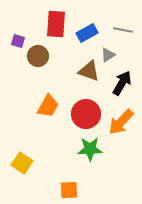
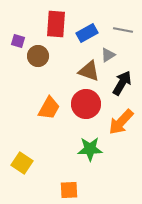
orange trapezoid: moved 1 px right, 2 px down
red circle: moved 10 px up
